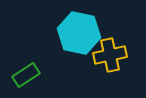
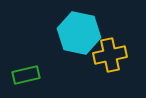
green rectangle: rotated 20 degrees clockwise
